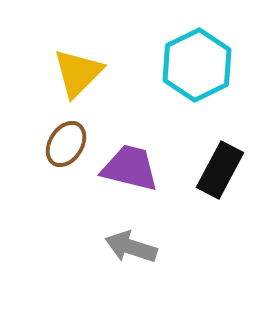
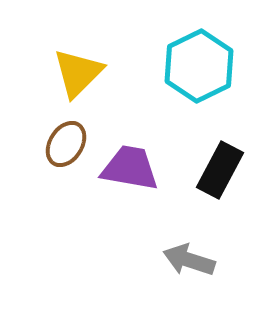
cyan hexagon: moved 2 px right, 1 px down
purple trapezoid: rotated 4 degrees counterclockwise
gray arrow: moved 58 px right, 13 px down
